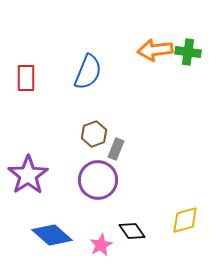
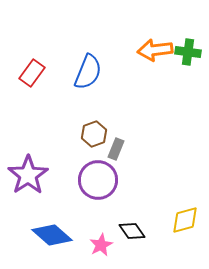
red rectangle: moved 6 px right, 5 px up; rotated 36 degrees clockwise
